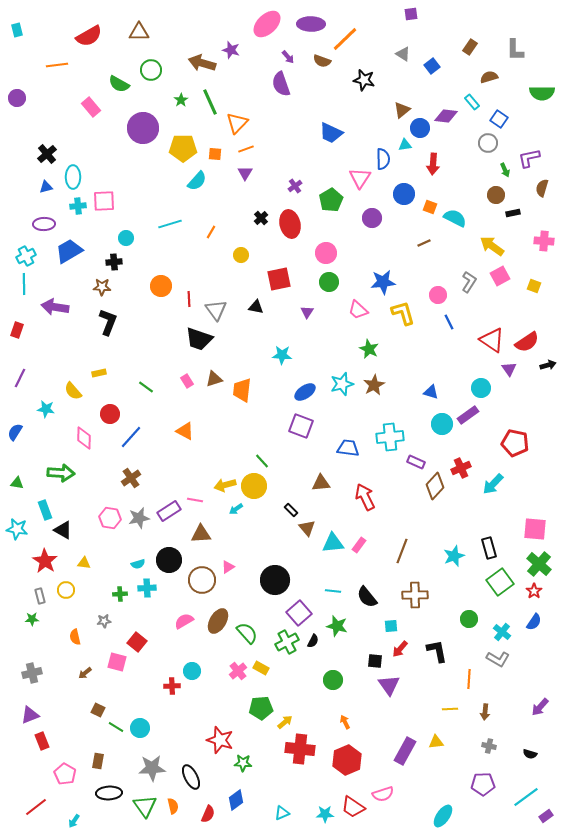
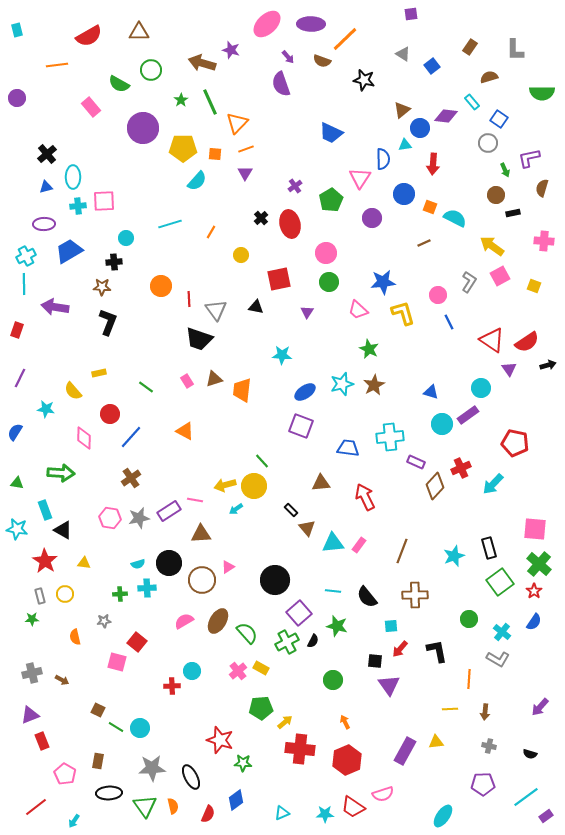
black circle at (169, 560): moved 3 px down
yellow circle at (66, 590): moved 1 px left, 4 px down
brown arrow at (85, 673): moved 23 px left, 7 px down; rotated 112 degrees counterclockwise
